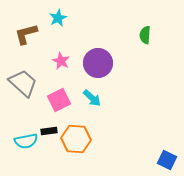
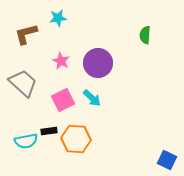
cyan star: rotated 18 degrees clockwise
pink square: moved 4 px right
